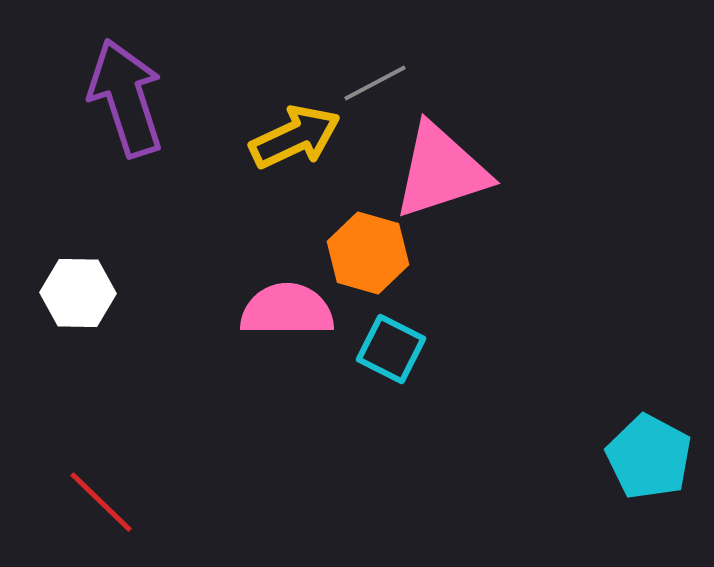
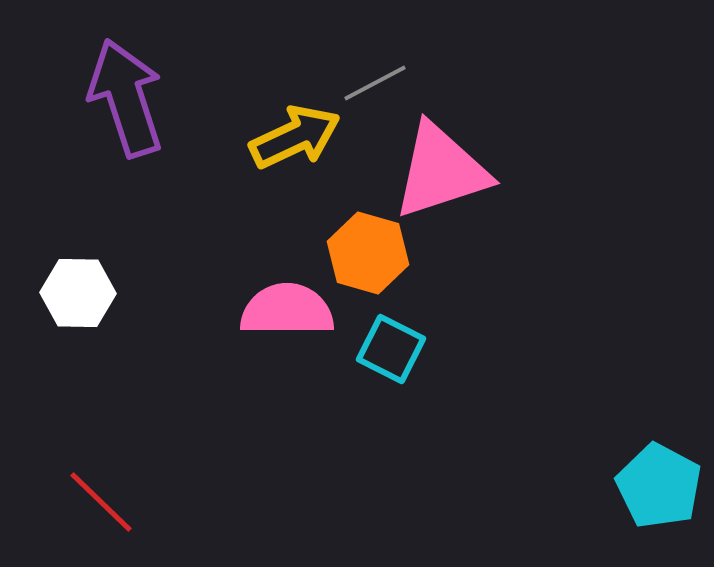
cyan pentagon: moved 10 px right, 29 px down
